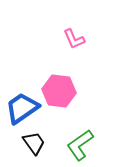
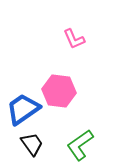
blue trapezoid: moved 1 px right, 1 px down
black trapezoid: moved 2 px left, 1 px down
